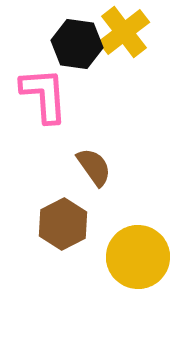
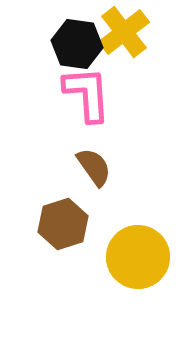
pink L-shape: moved 43 px right, 1 px up
brown hexagon: rotated 9 degrees clockwise
